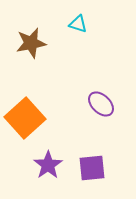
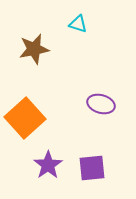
brown star: moved 3 px right, 6 px down
purple ellipse: rotated 28 degrees counterclockwise
